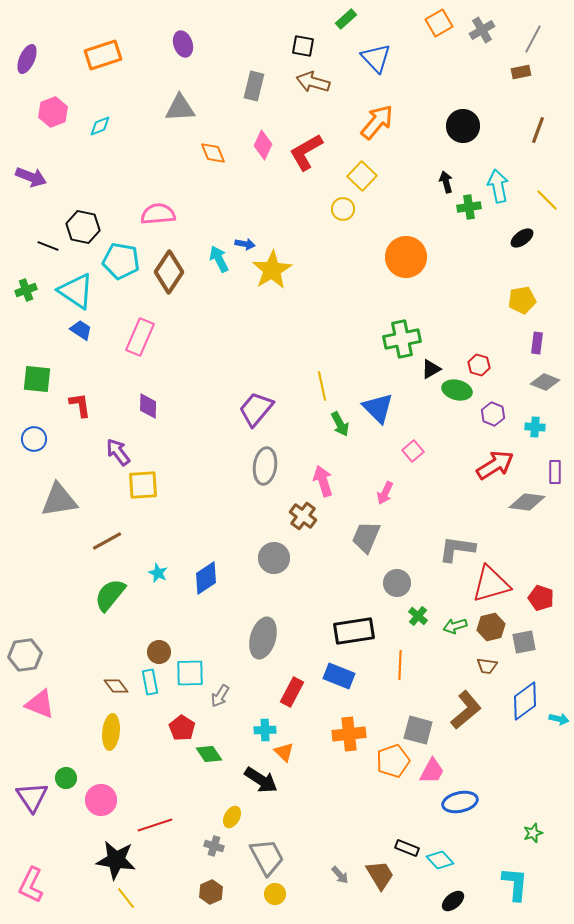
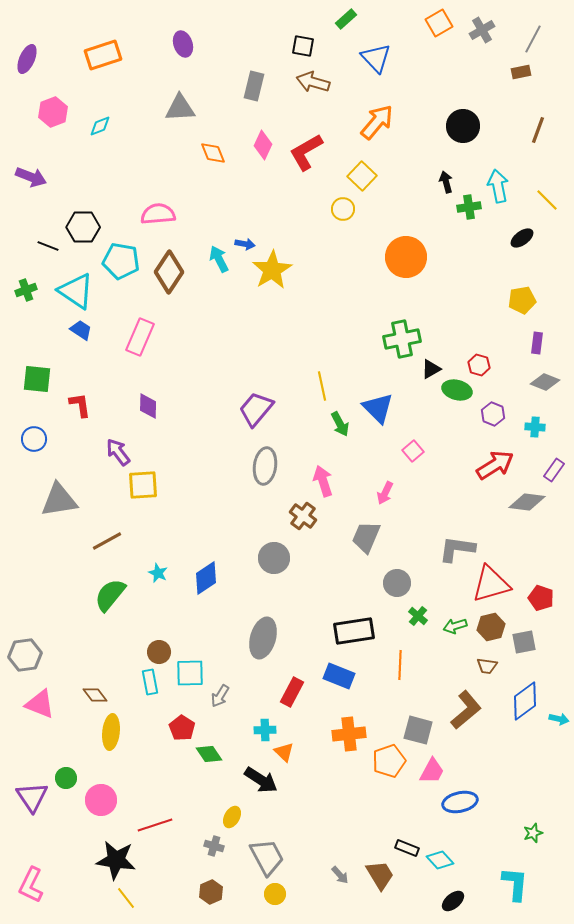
black hexagon at (83, 227): rotated 12 degrees counterclockwise
purple rectangle at (555, 472): moved 1 px left, 2 px up; rotated 35 degrees clockwise
brown diamond at (116, 686): moved 21 px left, 9 px down
orange pentagon at (393, 761): moved 4 px left
